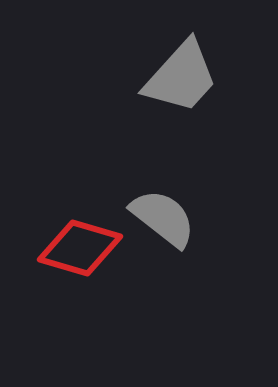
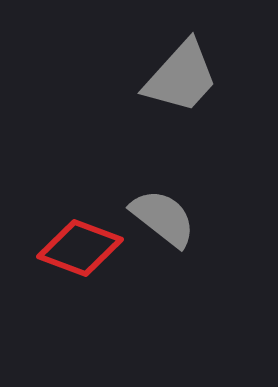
red diamond: rotated 4 degrees clockwise
